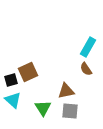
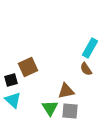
cyan rectangle: moved 2 px right, 1 px down
brown square: moved 5 px up
green triangle: moved 7 px right
